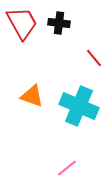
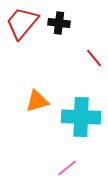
red trapezoid: rotated 111 degrees counterclockwise
orange triangle: moved 5 px right, 5 px down; rotated 35 degrees counterclockwise
cyan cross: moved 2 px right, 11 px down; rotated 21 degrees counterclockwise
